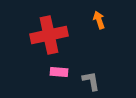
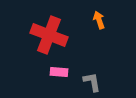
red cross: rotated 33 degrees clockwise
gray L-shape: moved 1 px right, 1 px down
